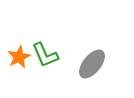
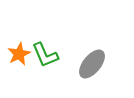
orange star: moved 3 px up
